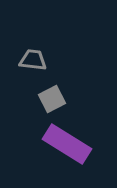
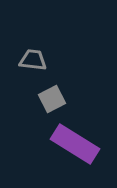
purple rectangle: moved 8 px right
